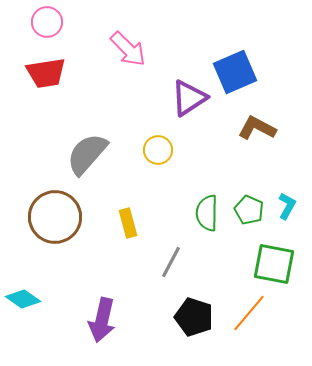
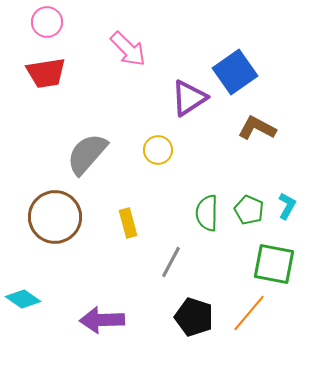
blue square: rotated 12 degrees counterclockwise
purple arrow: rotated 75 degrees clockwise
